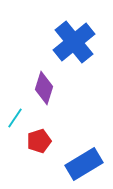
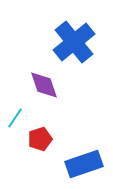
purple diamond: moved 3 px up; rotated 36 degrees counterclockwise
red pentagon: moved 1 px right, 2 px up
blue rectangle: rotated 12 degrees clockwise
